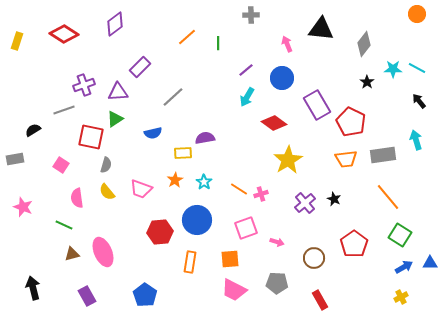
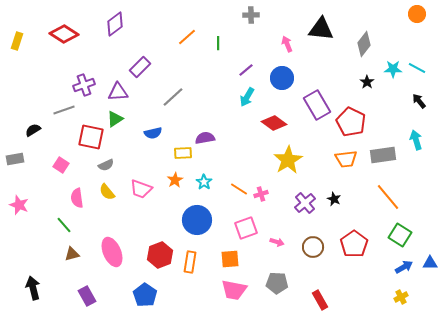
gray semicircle at (106, 165): rotated 49 degrees clockwise
pink star at (23, 207): moved 4 px left, 2 px up
green line at (64, 225): rotated 24 degrees clockwise
red hexagon at (160, 232): moved 23 px down; rotated 15 degrees counterclockwise
pink ellipse at (103, 252): moved 9 px right
brown circle at (314, 258): moved 1 px left, 11 px up
pink trapezoid at (234, 290): rotated 16 degrees counterclockwise
